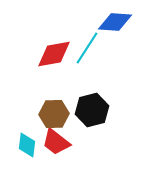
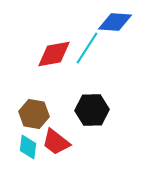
black hexagon: rotated 12 degrees clockwise
brown hexagon: moved 20 px left; rotated 12 degrees clockwise
cyan diamond: moved 1 px right, 2 px down
